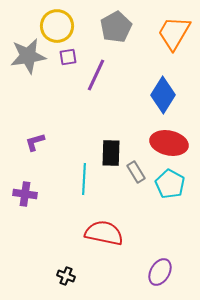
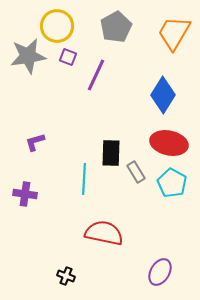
purple square: rotated 30 degrees clockwise
cyan pentagon: moved 2 px right, 1 px up
